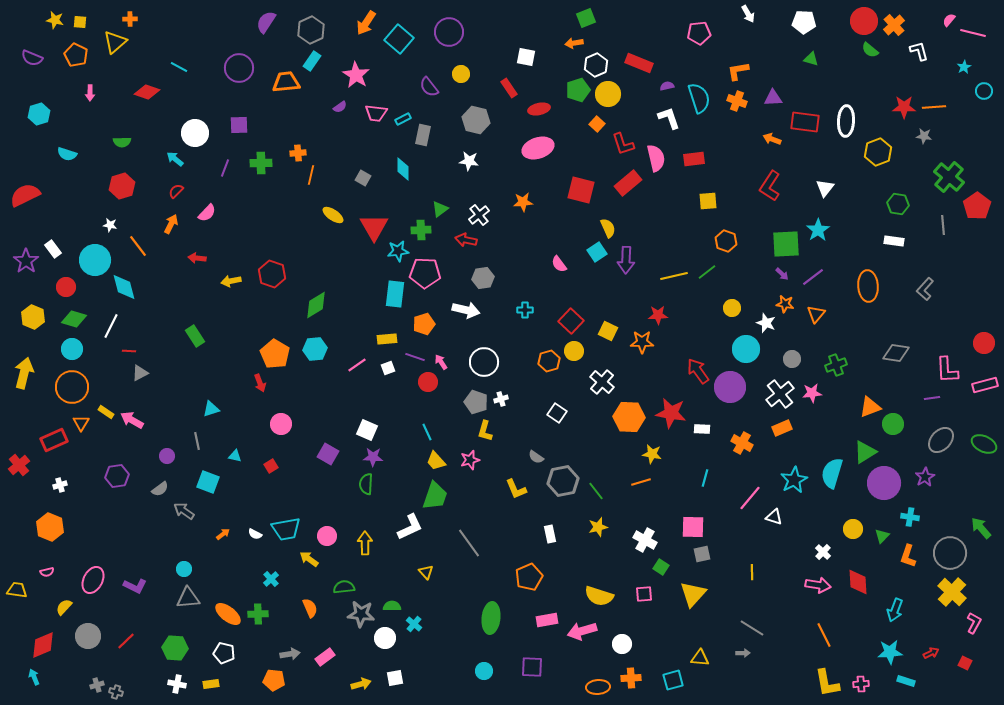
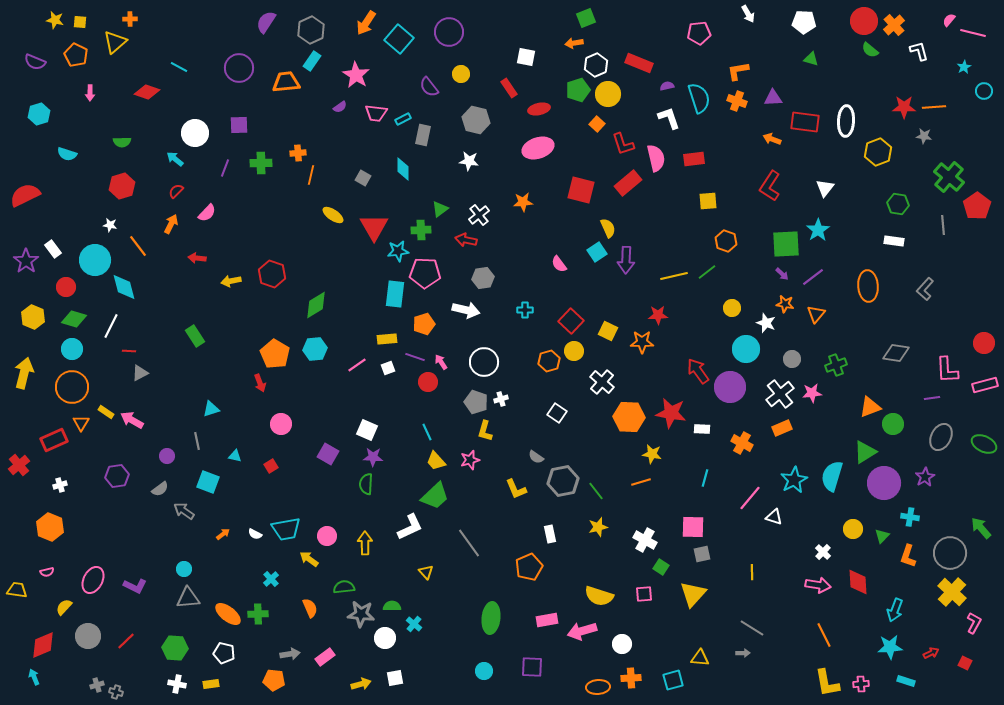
purple semicircle at (32, 58): moved 3 px right, 4 px down
gray ellipse at (941, 440): moved 3 px up; rotated 16 degrees counterclockwise
cyan semicircle at (832, 473): moved 3 px down
green trapezoid at (435, 496): rotated 28 degrees clockwise
orange pentagon at (529, 577): moved 10 px up
cyan star at (890, 652): moved 5 px up
